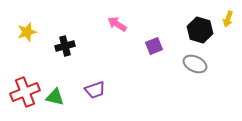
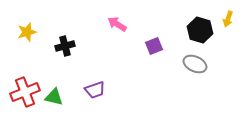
green triangle: moved 1 px left
